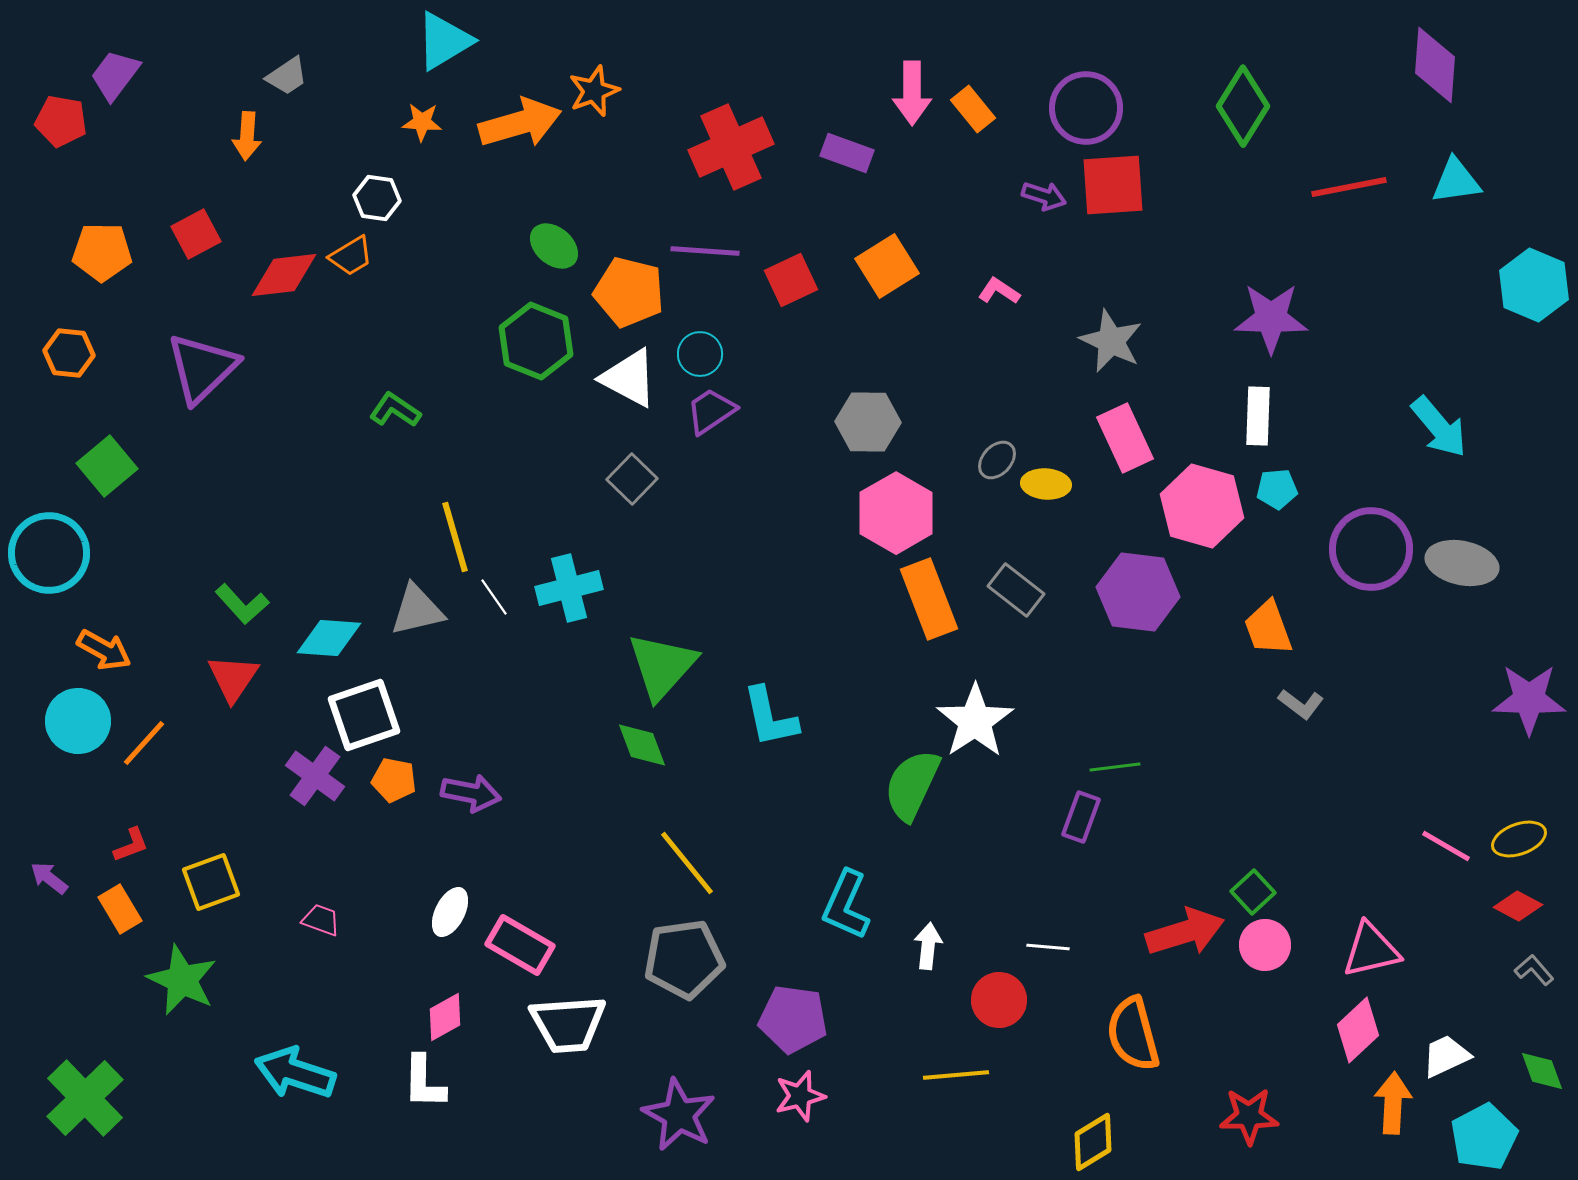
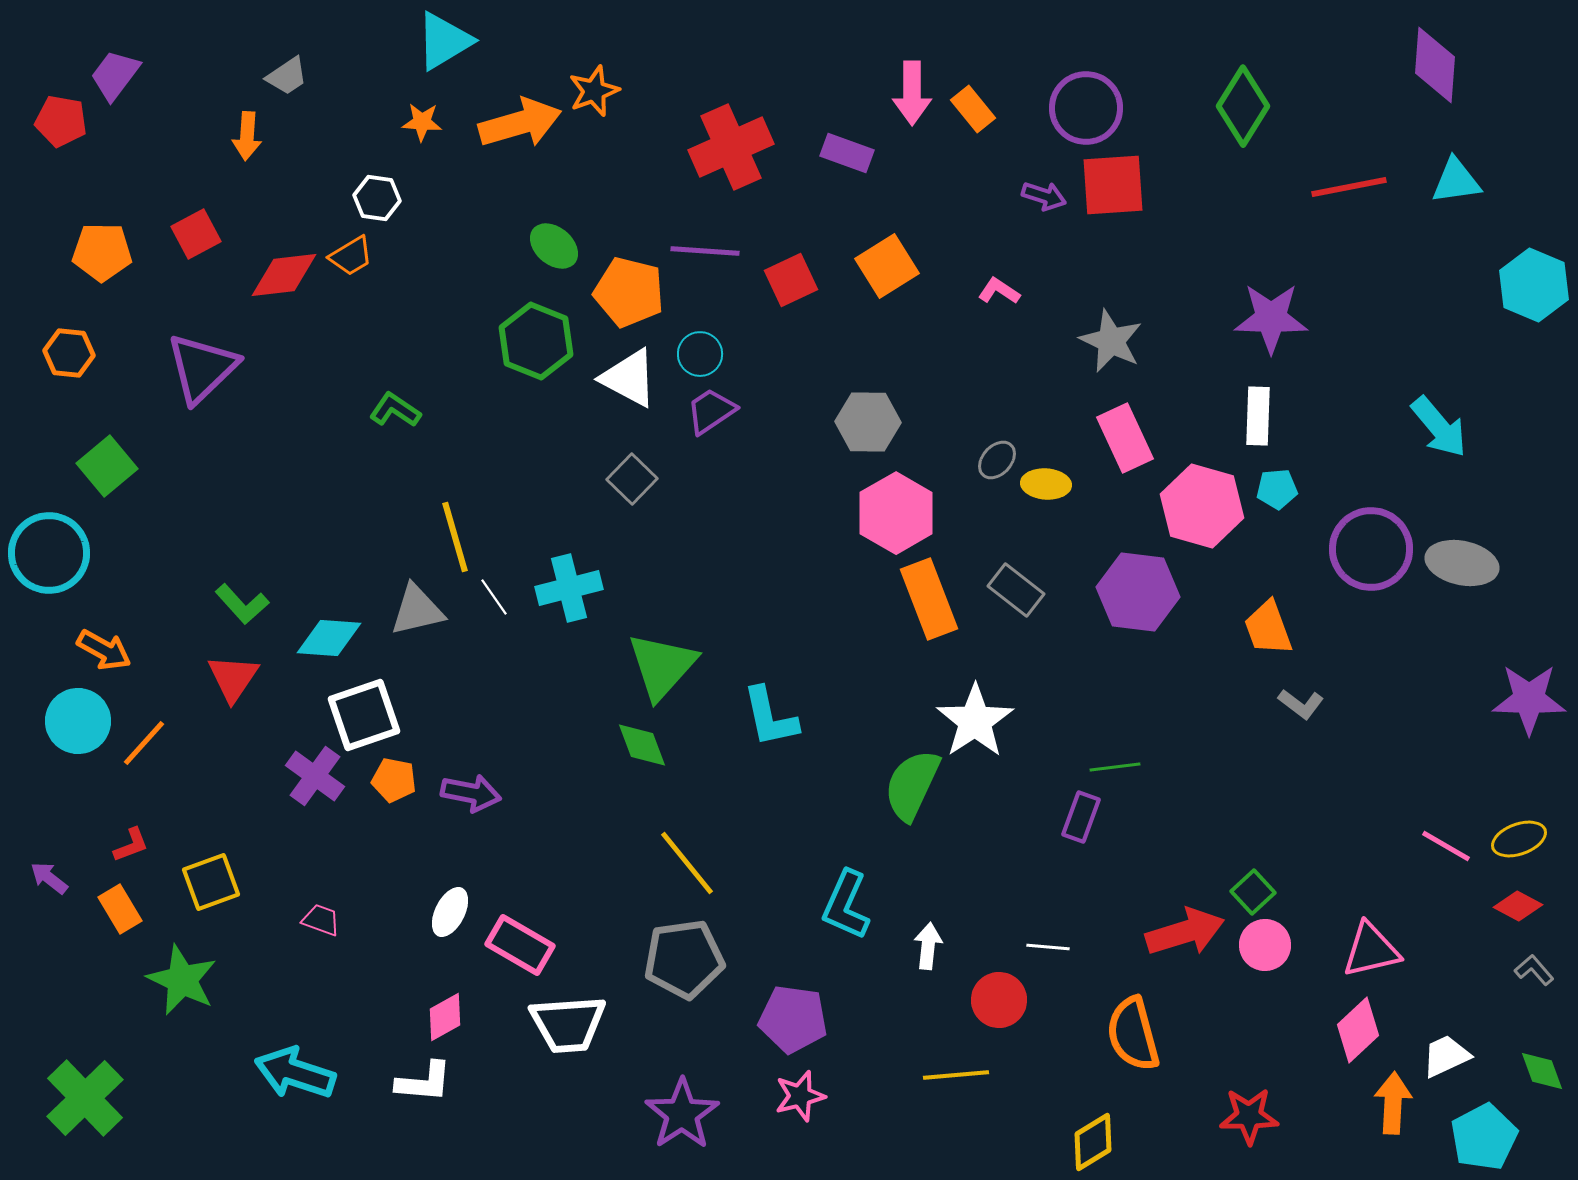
white L-shape at (424, 1082): rotated 86 degrees counterclockwise
purple star at (679, 1115): moved 3 px right, 1 px up; rotated 10 degrees clockwise
